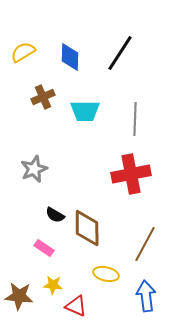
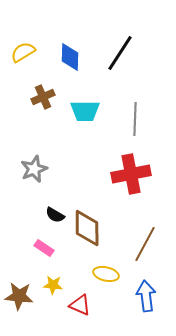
red triangle: moved 4 px right, 1 px up
